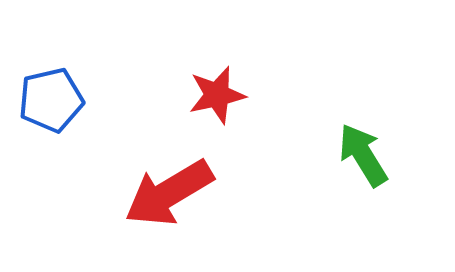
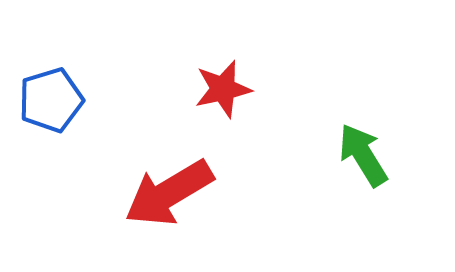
red star: moved 6 px right, 6 px up
blue pentagon: rotated 4 degrees counterclockwise
